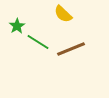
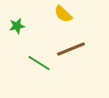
green star: rotated 21 degrees clockwise
green line: moved 1 px right, 21 px down
